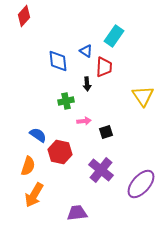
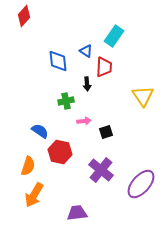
blue semicircle: moved 2 px right, 4 px up
